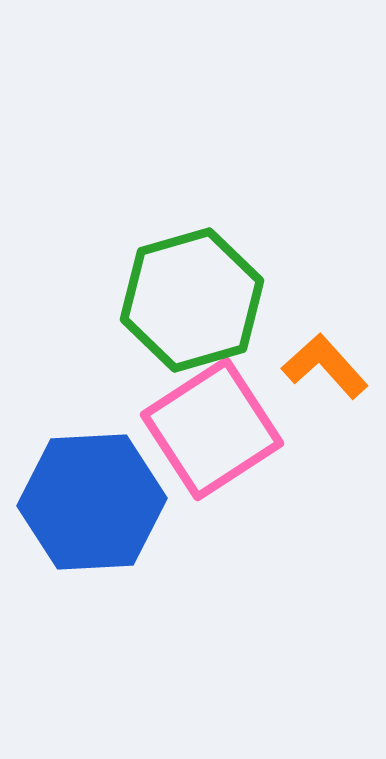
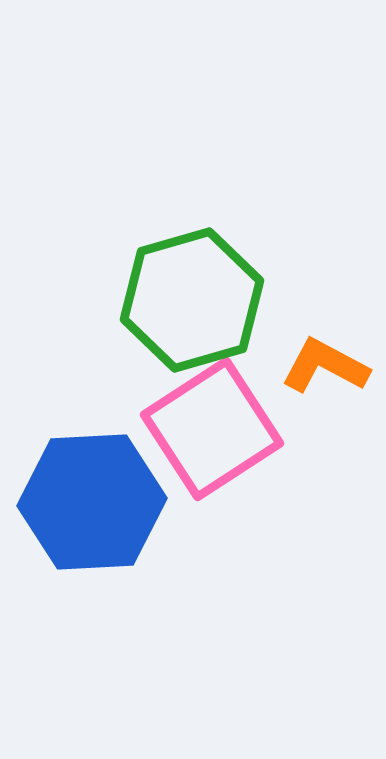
orange L-shape: rotated 20 degrees counterclockwise
